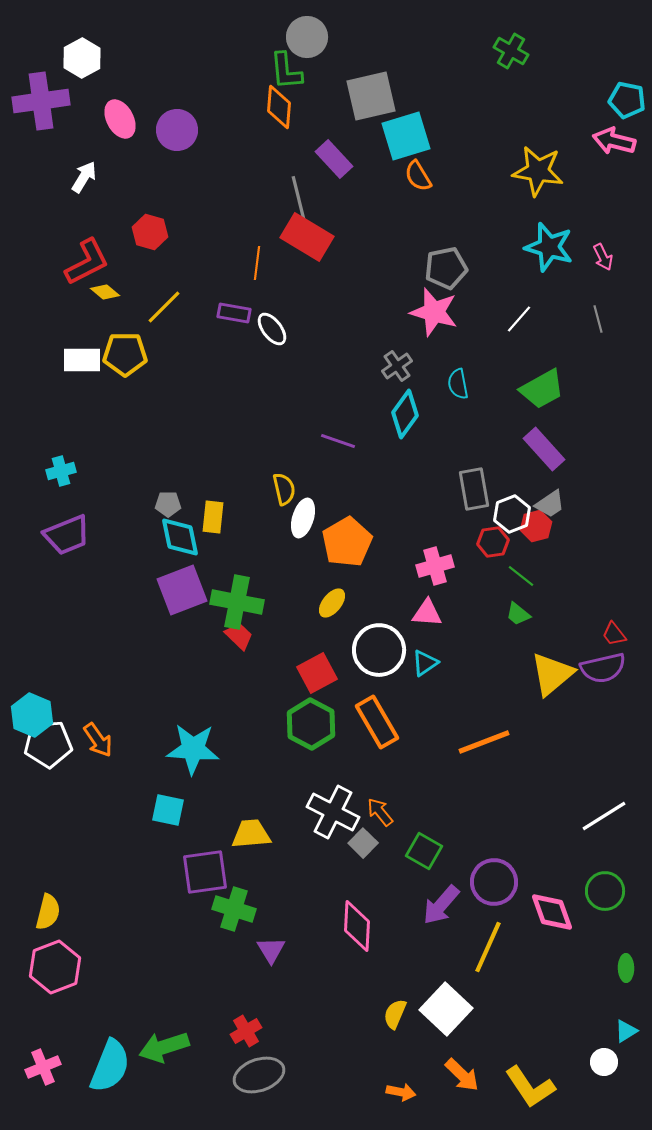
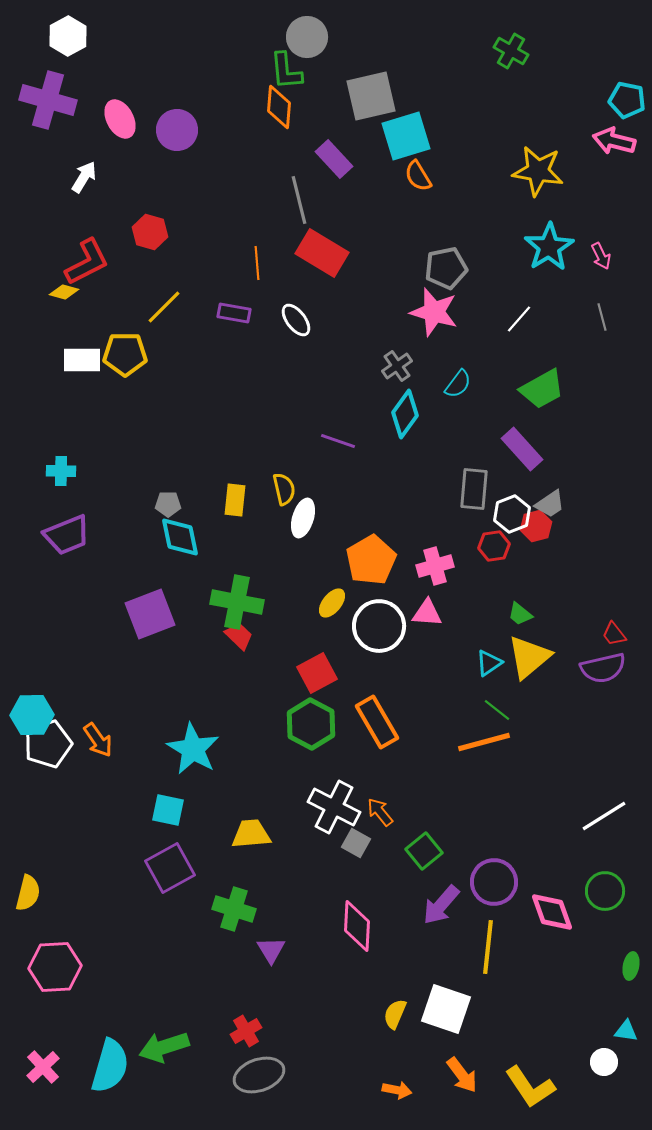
white hexagon at (82, 58): moved 14 px left, 22 px up
purple cross at (41, 101): moved 7 px right, 1 px up; rotated 24 degrees clockwise
red rectangle at (307, 237): moved 15 px right, 16 px down
cyan star at (549, 247): rotated 24 degrees clockwise
pink arrow at (603, 257): moved 2 px left, 1 px up
orange line at (257, 263): rotated 12 degrees counterclockwise
yellow diamond at (105, 292): moved 41 px left; rotated 24 degrees counterclockwise
gray line at (598, 319): moved 4 px right, 2 px up
white ellipse at (272, 329): moved 24 px right, 9 px up
cyan semicircle at (458, 384): rotated 132 degrees counterclockwise
purple rectangle at (544, 449): moved 22 px left
cyan cross at (61, 471): rotated 16 degrees clockwise
gray rectangle at (474, 489): rotated 15 degrees clockwise
yellow rectangle at (213, 517): moved 22 px right, 17 px up
orange pentagon at (347, 542): moved 24 px right, 18 px down
red hexagon at (493, 542): moved 1 px right, 4 px down
green line at (521, 576): moved 24 px left, 134 px down
purple square at (182, 590): moved 32 px left, 24 px down
green trapezoid at (518, 614): moved 2 px right
white circle at (379, 650): moved 24 px up
cyan triangle at (425, 663): moved 64 px right
yellow triangle at (552, 674): moved 23 px left, 17 px up
cyan hexagon at (32, 715): rotated 24 degrees counterclockwise
orange line at (484, 742): rotated 6 degrees clockwise
white pentagon at (48, 744): rotated 15 degrees counterclockwise
cyan star at (193, 749): rotated 26 degrees clockwise
white cross at (333, 812): moved 1 px right, 5 px up
gray square at (363, 843): moved 7 px left; rotated 16 degrees counterclockwise
green square at (424, 851): rotated 21 degrees clockwise
purple square at (205, 872): moved 35 px left, 4 px up; rotated 21 degrees counterclockwise
yellow semicircle at (48, 912): moved 20 px left, 19 px up
yellow line at (488, 947): rotated 18 degrees counterclockwise
pink hexagon at (55, 967): rotated 18 degrees clockwise
green ellipse at (626, 968): moved 5 px right, 2 px up; rotated 12 degrees clockwise
white square at (446, 1009): rotated 24 degrees counterclockwise
cyan triangle at (626, 1031): rotated 40 degrees clockwise
cyan semicircle at (110, 1066): rotated 6 degrees counterclockwise
pink cross at (43, 1067): rotated 20 degrees counterclockwise
orange arrow at (462, 1075): rotated 9 degrees clockwise
orange arrow at (401, 1092): moved 4 px left, 2 px up
